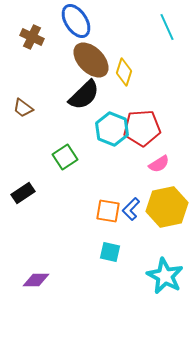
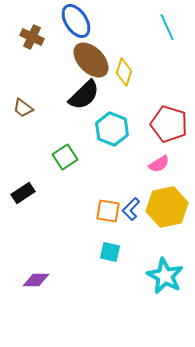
red pentagon: moved 27 px right, 4 px up; rotated 21 degrees clockwise
